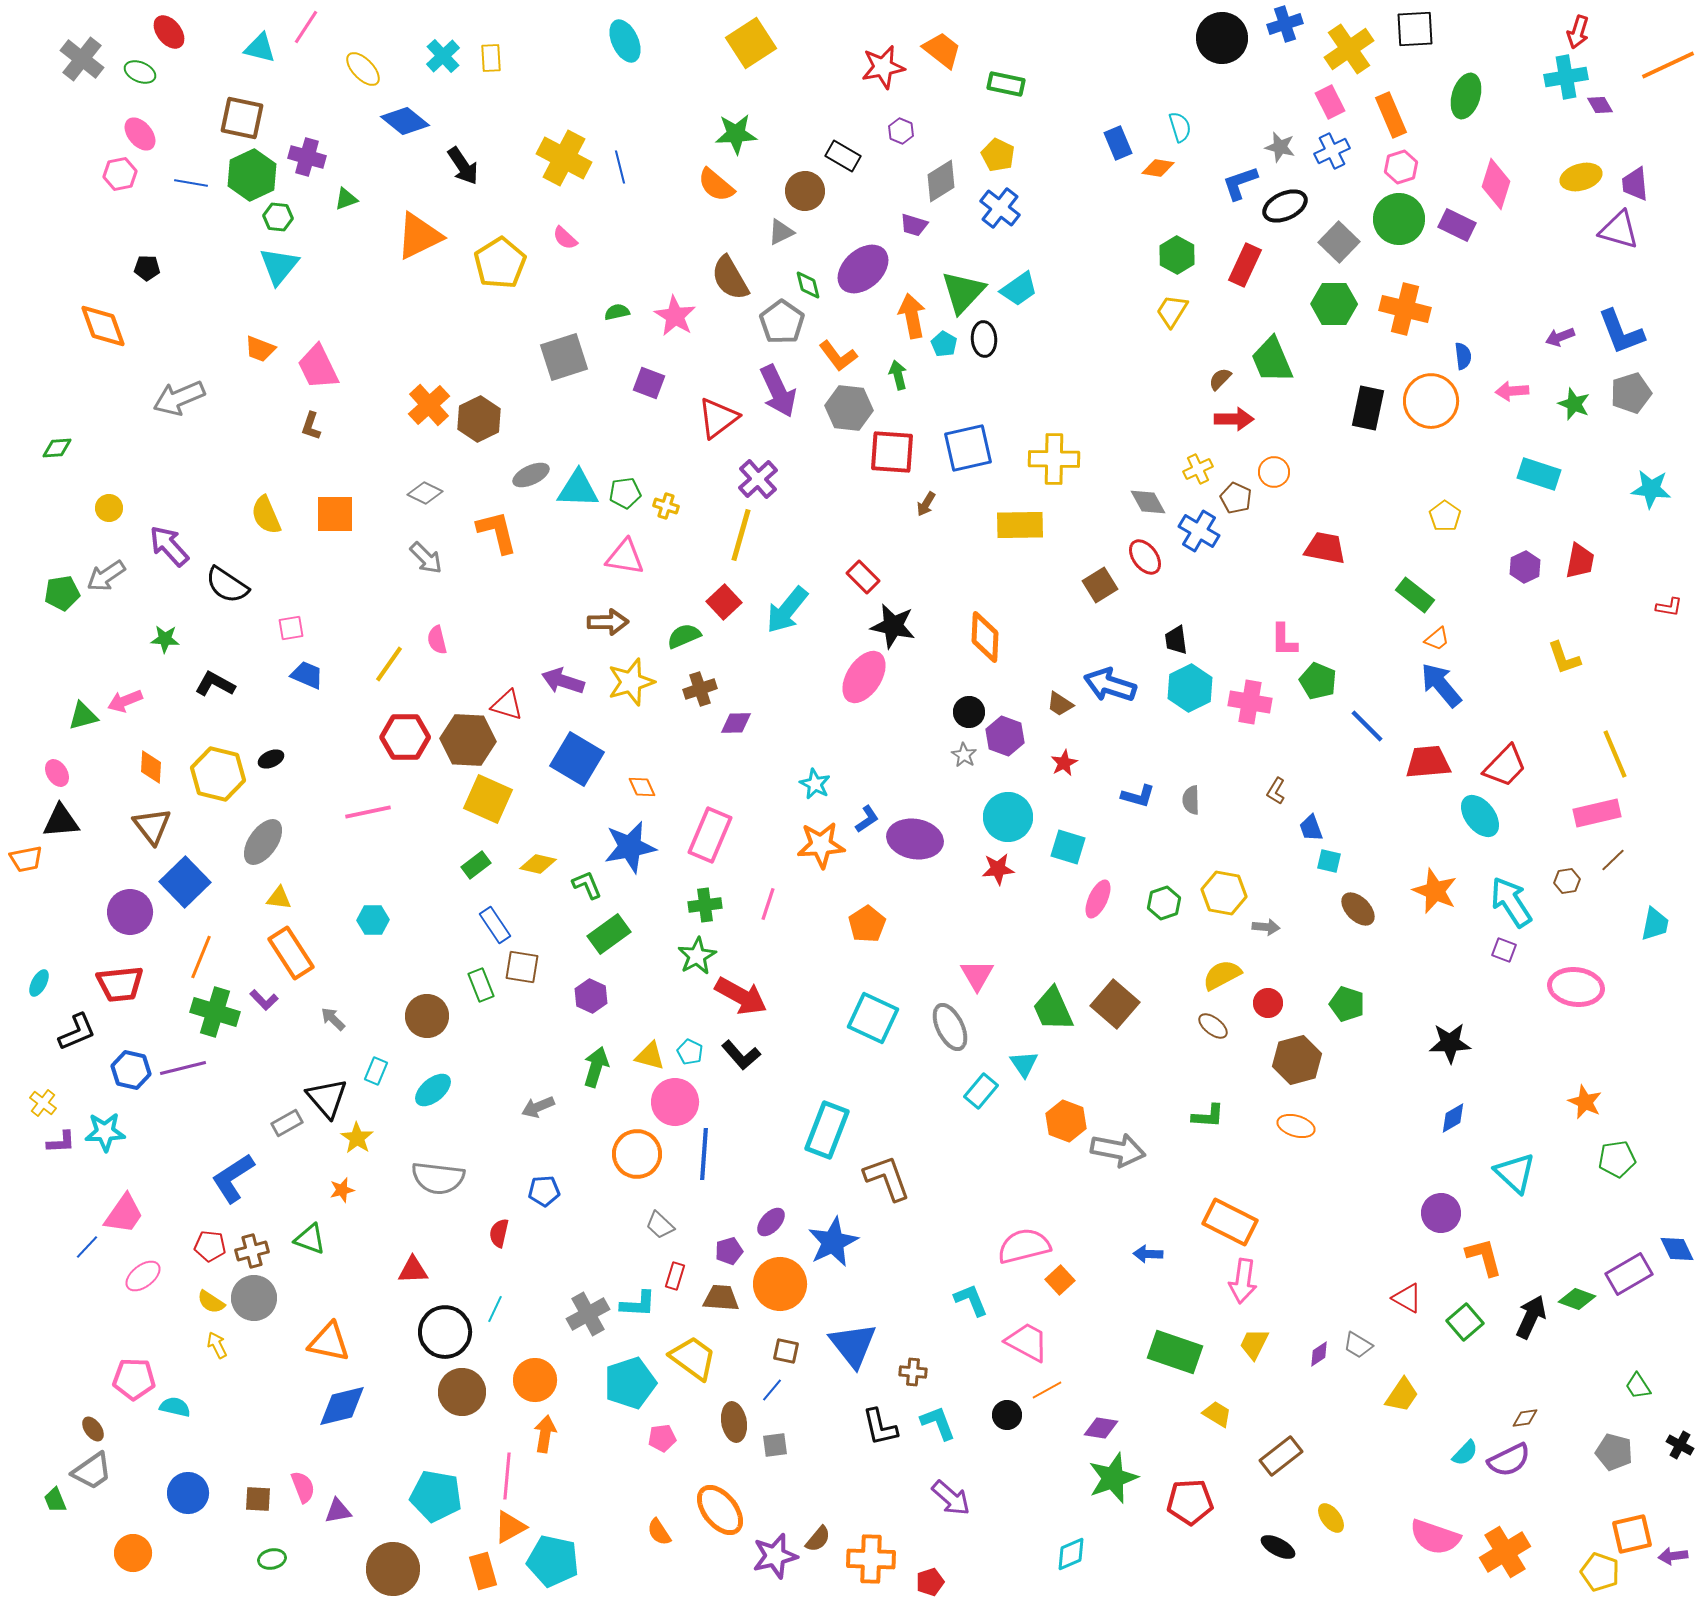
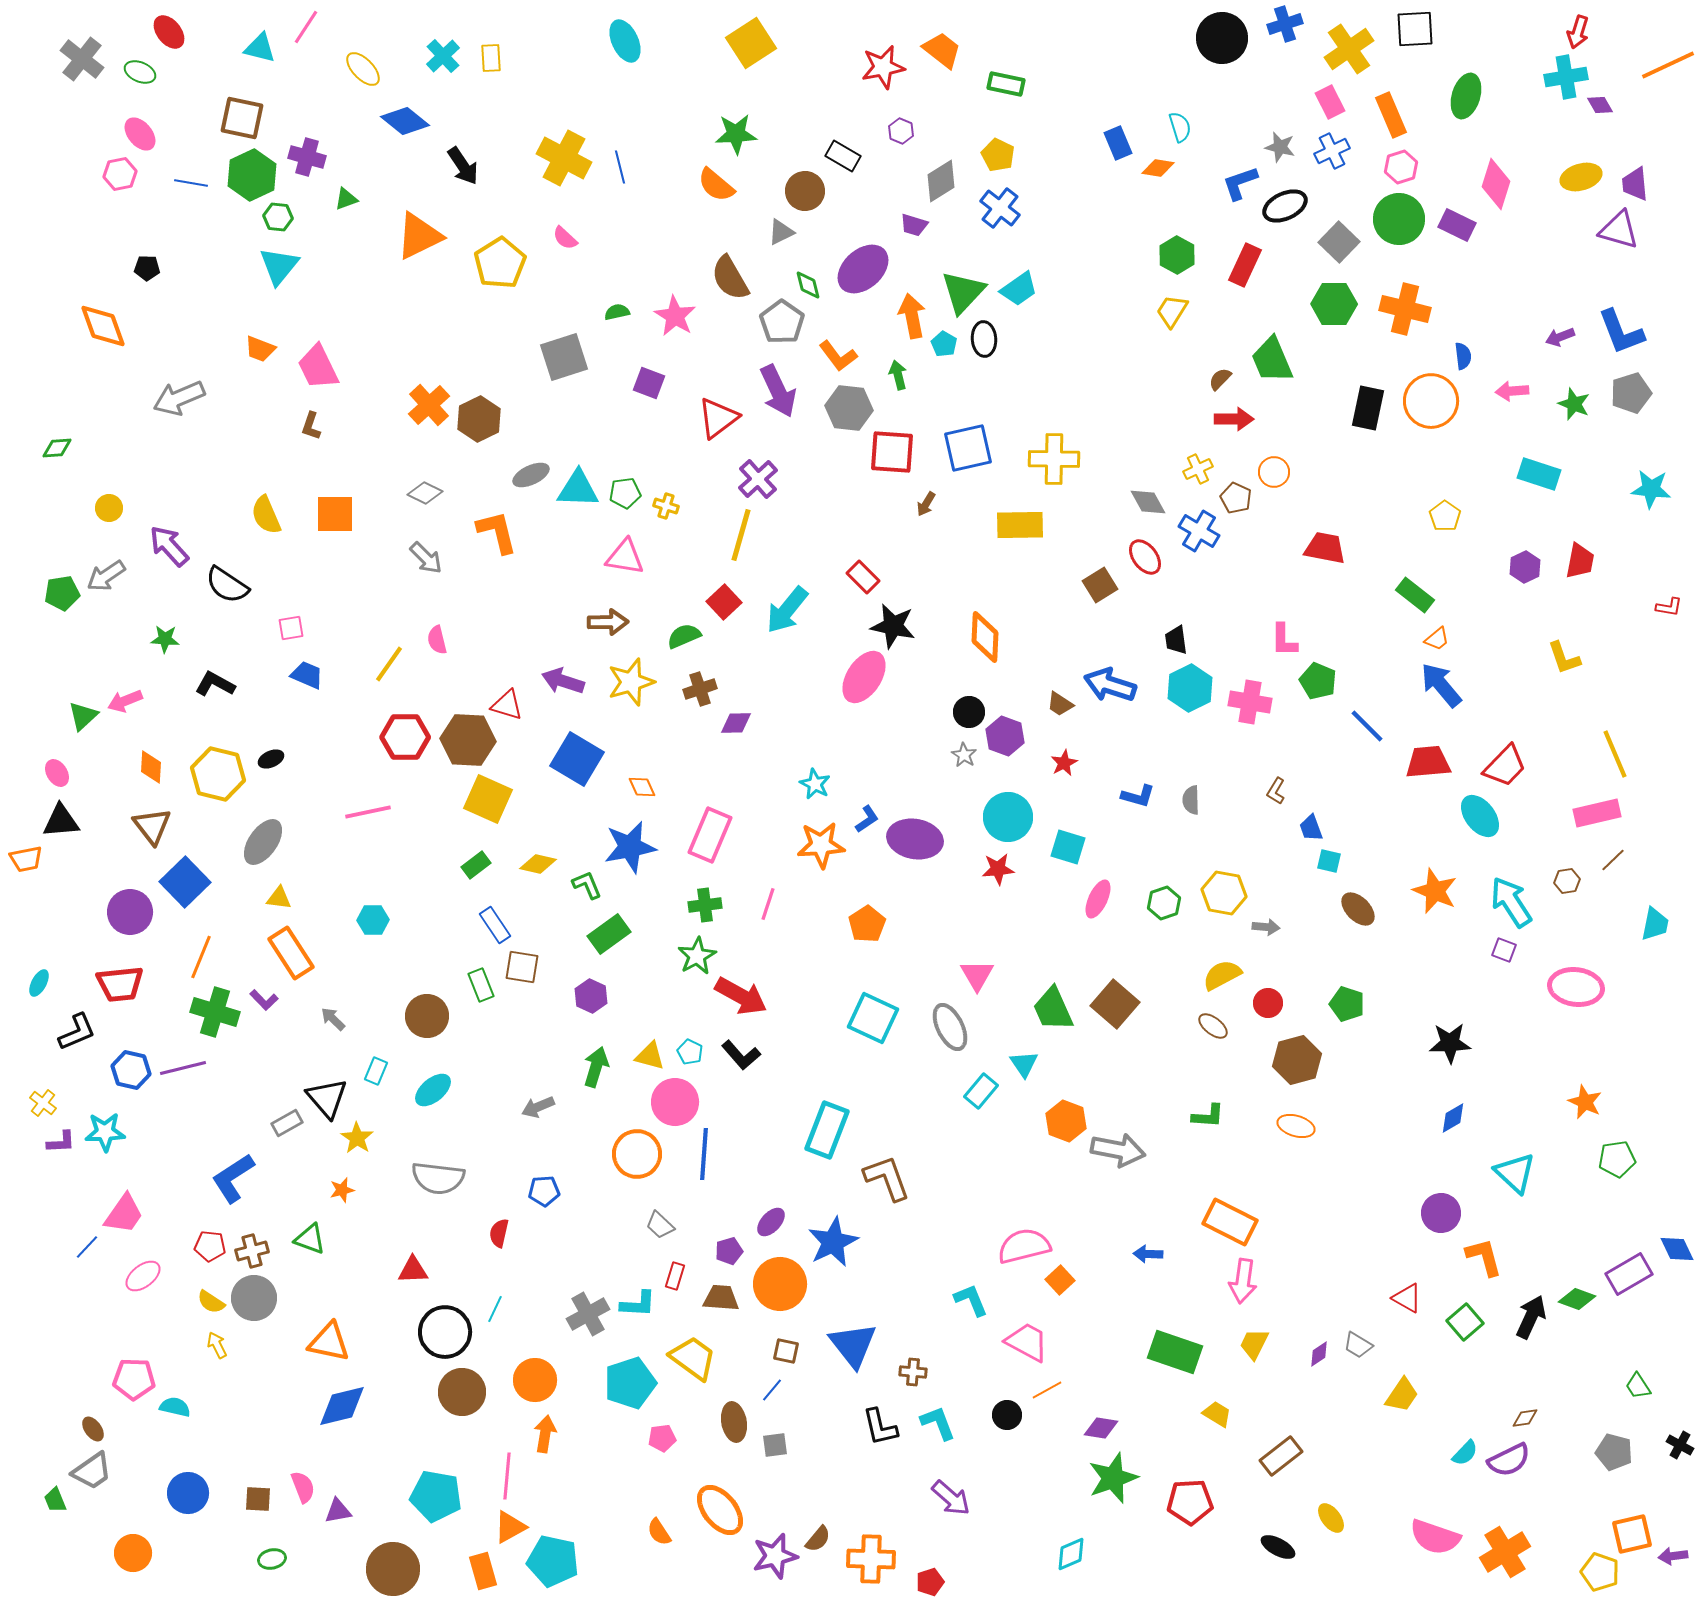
green triangle at (83, 716): rotated 28 degrees counterclockwise
